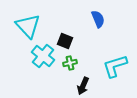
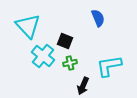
blue semicircle: moved 1 px up
cyan L-shape: moved 6 px left; rotated 8 degrees clockwise
